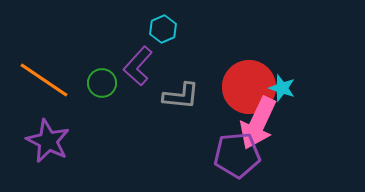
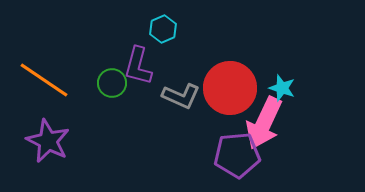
purple L-shape: rotated 27 degrees counterclockwise
green circle: moved 10 px right
red circle: moved 19 px left, 1 px down
gray L-shape: rotated 18 degrees clockwise
pink arrow: moved 6 px right
